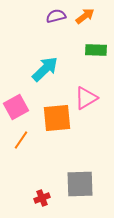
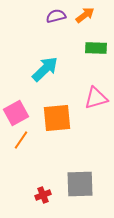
orange arrow: moved 1 px up
green rectangle: moved 2 px up
pink triangle: moved 10 px right; rotated 15 degrees clockwise
pink square: moved 6 px down
red cross: moved 1 px right, 3 px up
